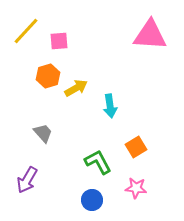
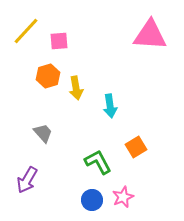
yellow arrow: rotated 110 degrees clockwise
pink star: moved 13 px left, 9 px down; rotated 30 degrees counterclockwise
